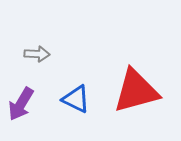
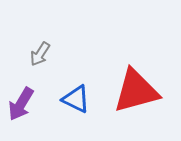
gray arrow: moved 3 px right; rotated 120 degrees clockwise
